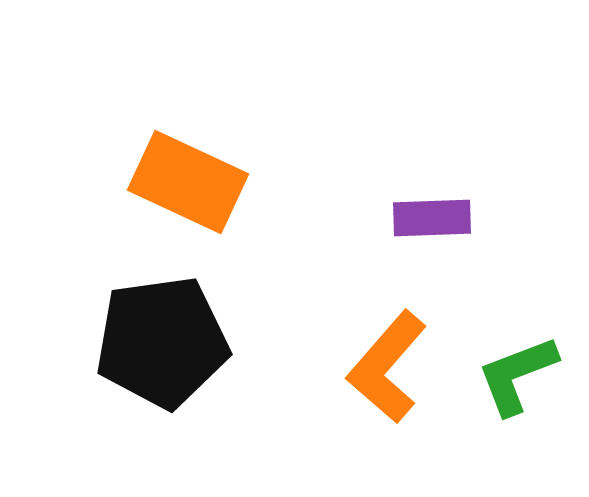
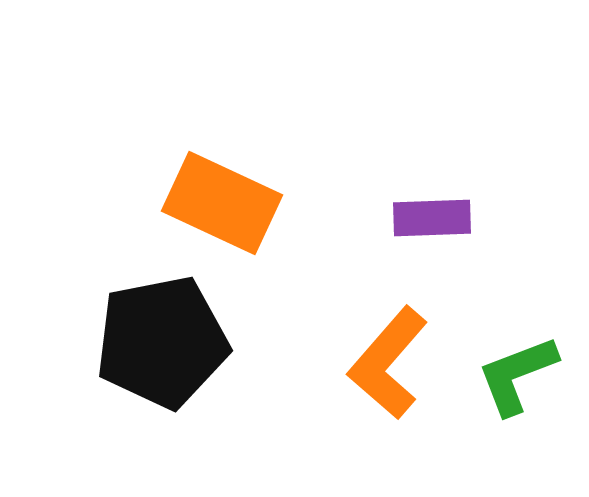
orange rectangle: moved 34 px right, 21 px down
black pentagon: rotated 3 degrees counterclockwise
orange L-shape: moved 1 px right, 4 px up
